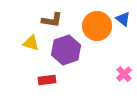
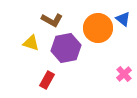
brown L-shape: rotated 20 degrees clockwise
orange circle: moved 1 px right, 2 px down
purple hexagon: moved 2 px up; rotated 8 degrees clockwise
red rectangle: rotated 54 degrees counterclockwise
